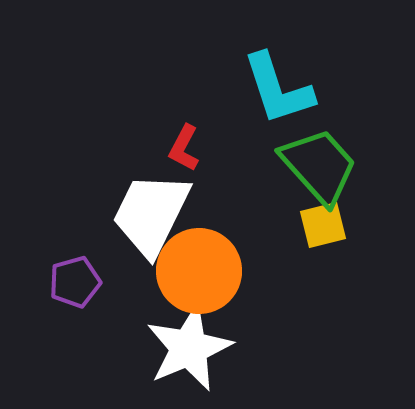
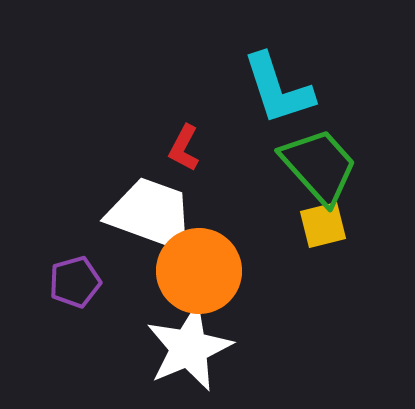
white trapezoid: rotated 84 degrees clockwise
